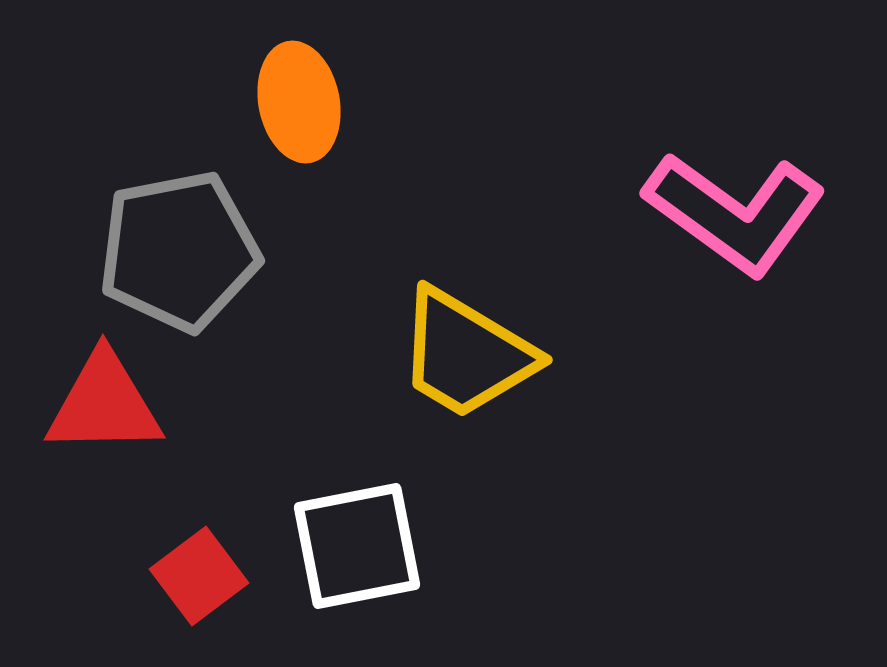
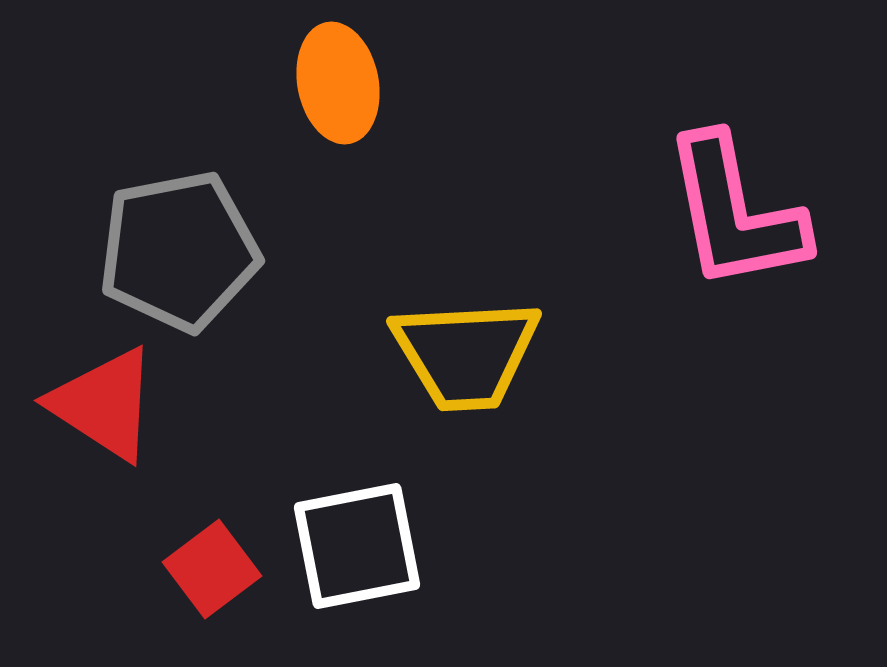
orange ellipse: moved 39 px right, 19 px up
pink L-shape: rotated 43 degrees clockwise
yellow trapezoid: rotated 34 degrees counterclockwise
red triangle: rotated 34 degrees clockwise
red square: moved 13 px right, 7 px up
